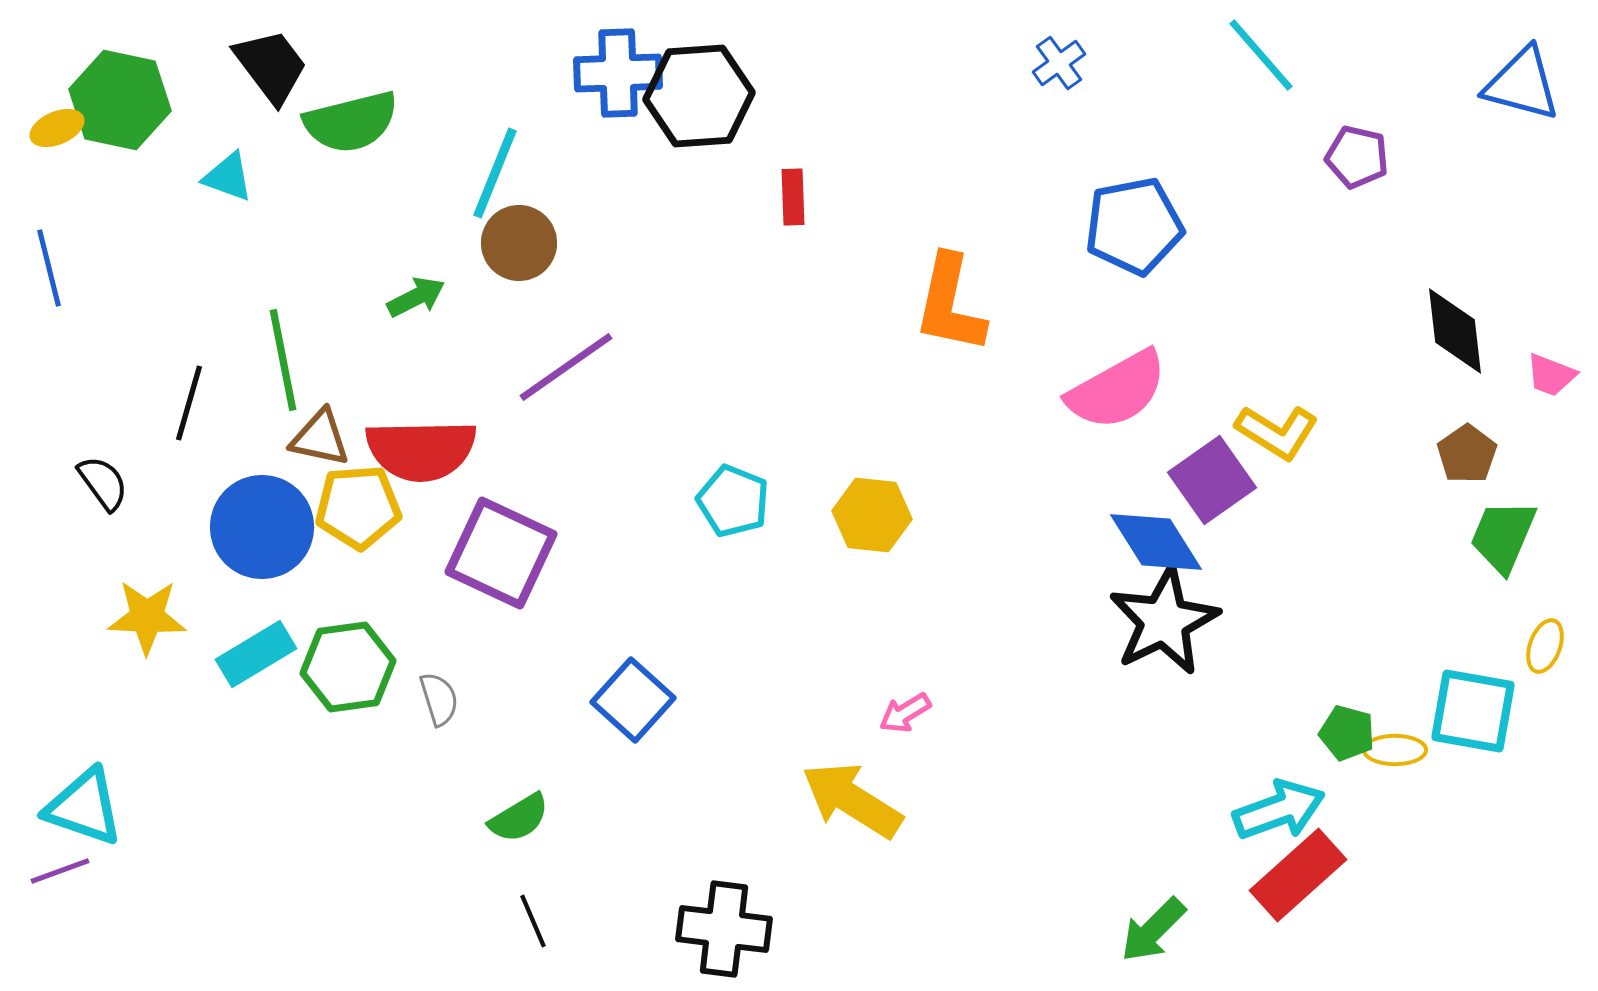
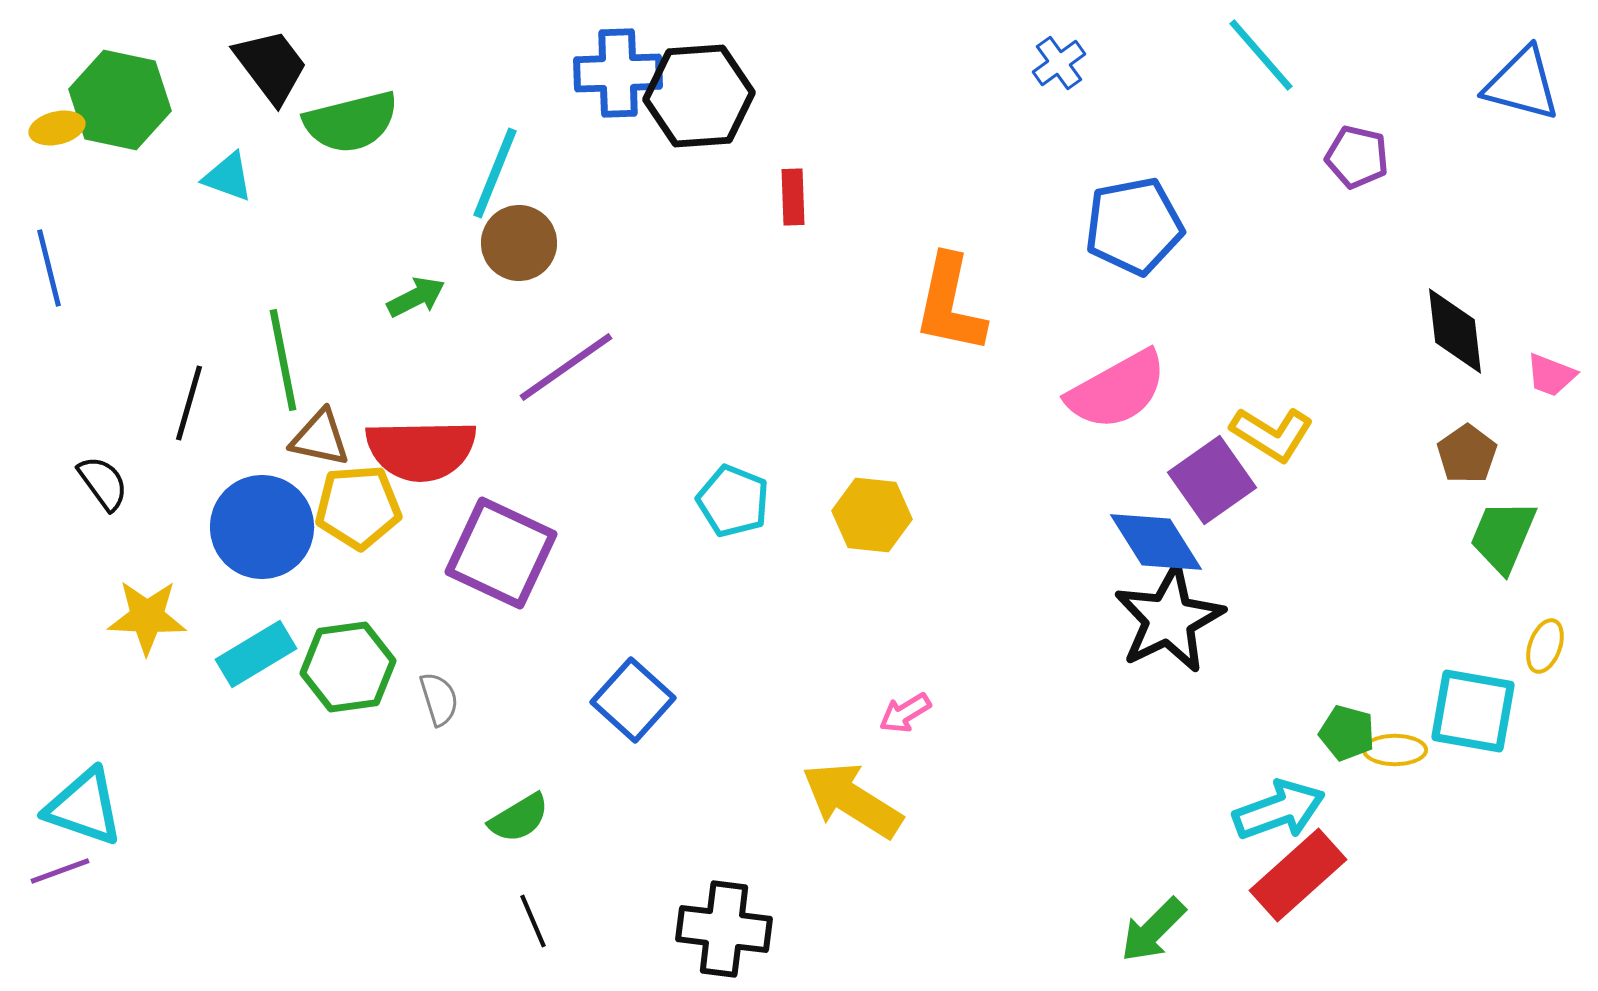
yellow ellipse at (57, 128): rotated 10 degrees clockwise
yellow L-shape at (1277, 432): moved 5 px left, 2 px down
black star at (1164, 621): moved 5 px right, 2 px up
